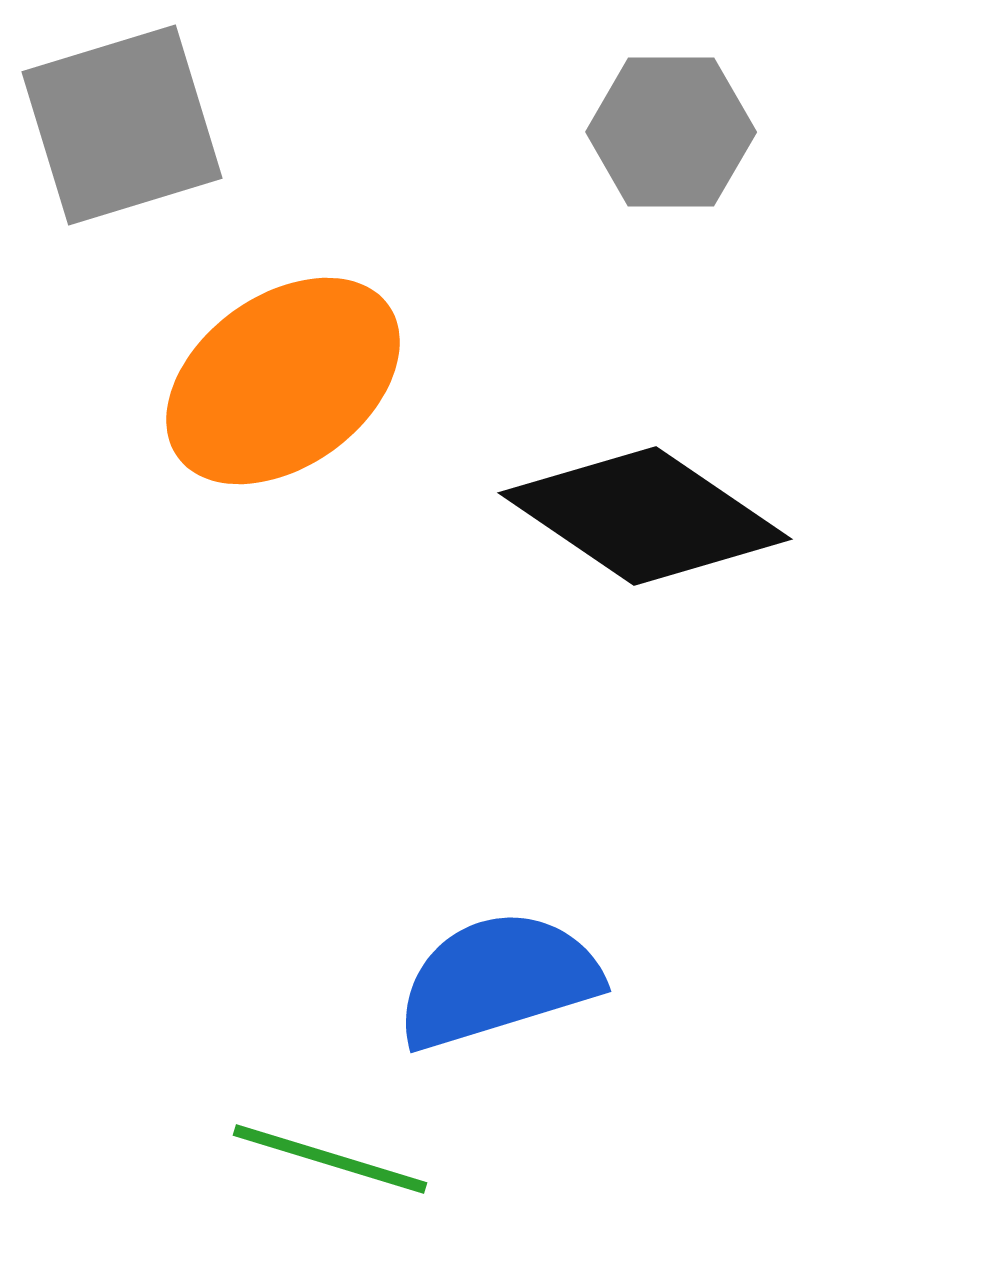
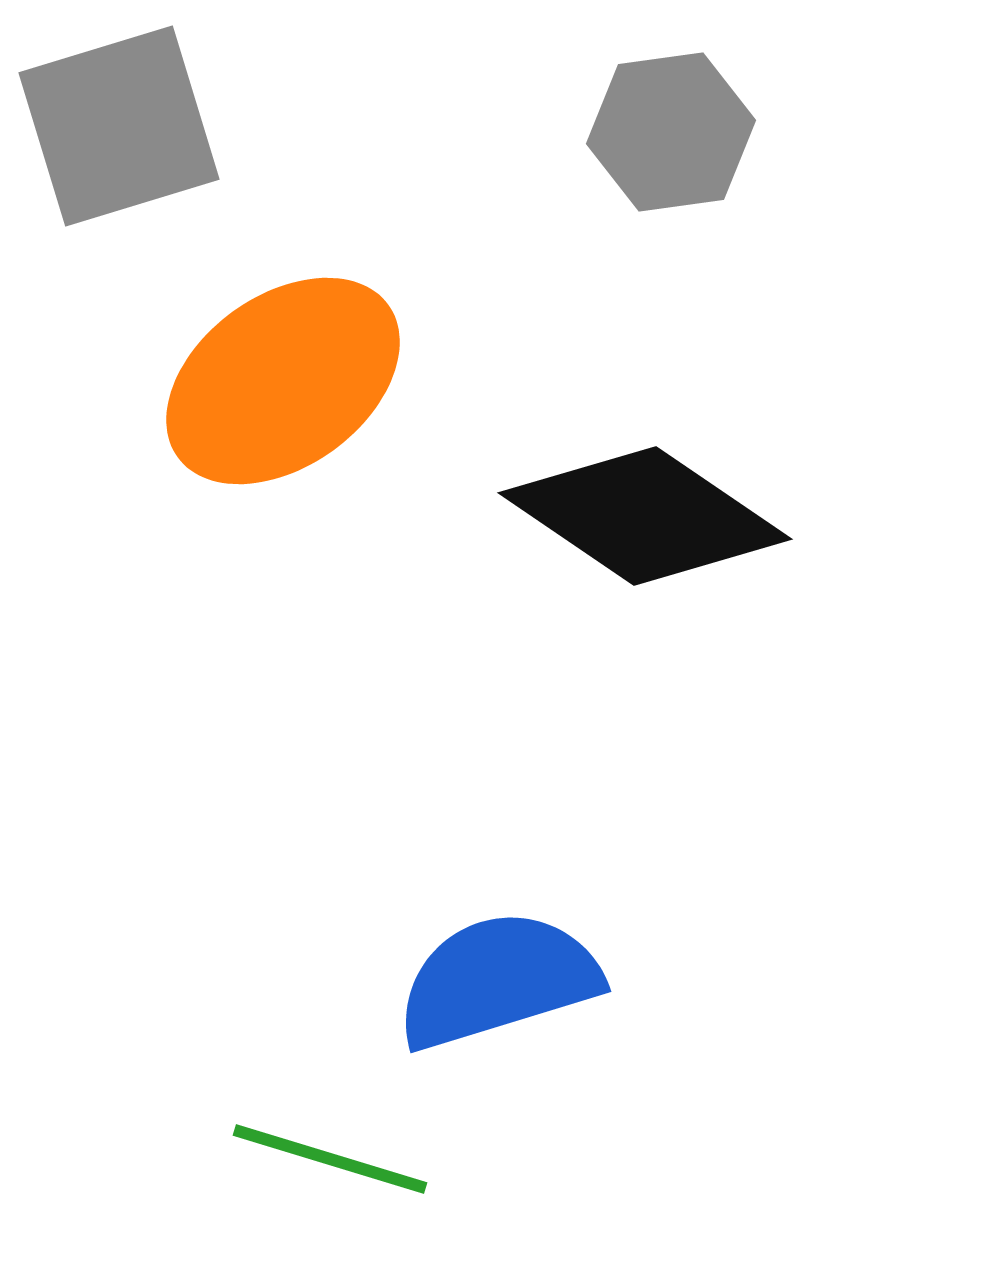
gray square: moved 3 px left, 1 px down
gray hexagon: rotated 8 degrees counterclockwise
